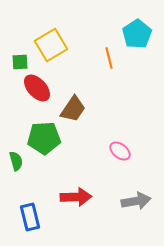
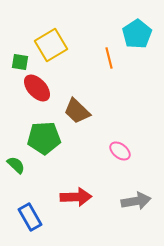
green square: rotated 12 degrees clockwise
brown trapezoid: moved 4 px right, 2 px down; rotated 100 degrees clockwise
green semicircle: moved 4 px down; rotated 30 degrees counterclockwise
blue rectangle: rotated 16 degrees counterclockwise
